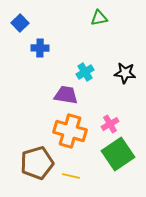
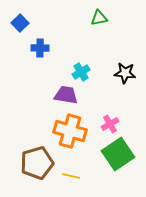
cyan cross: moved 4 px left
